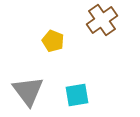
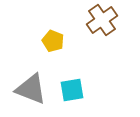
gray triangle: moved 3 px right, 2 px up; rotated 32 degrees counterclockwise
cyan square: moved 5 px left, 5 px up
